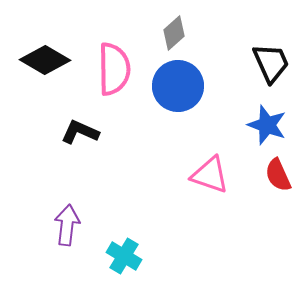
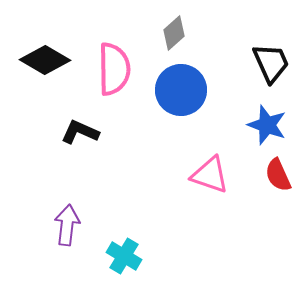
blue circle: moved 3 px right, 4 px down
